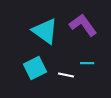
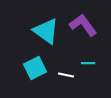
cyan triangle: moved 1 px right
cyan line: moved 1 px right
